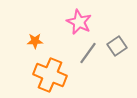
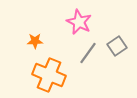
orange cross: moved 1 px left
